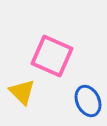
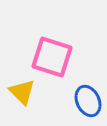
pink square: moved 1 px down; rotated 6 degrees counterclockwise
